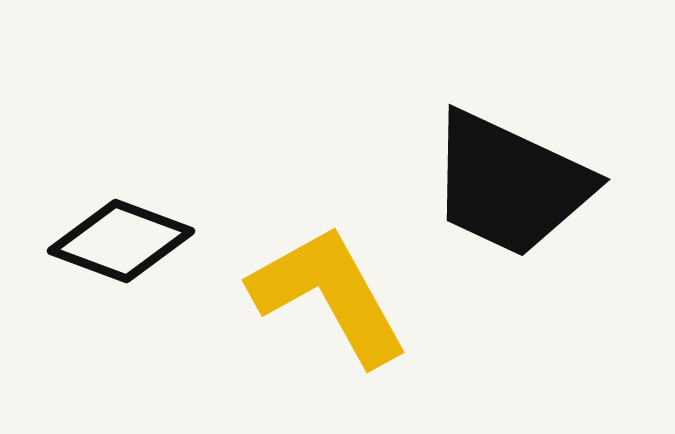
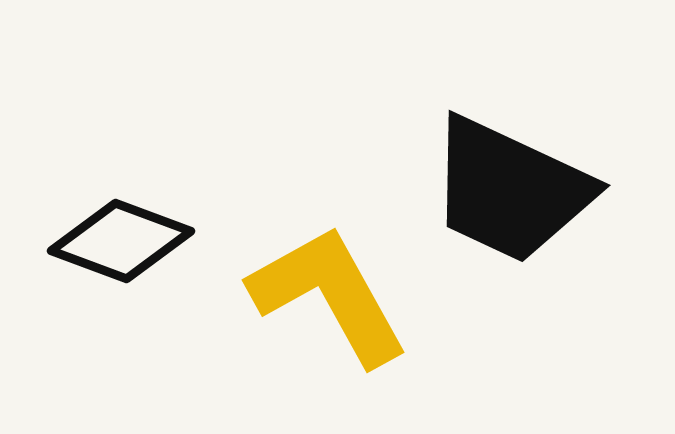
black trapezoid: moved 6 px down
